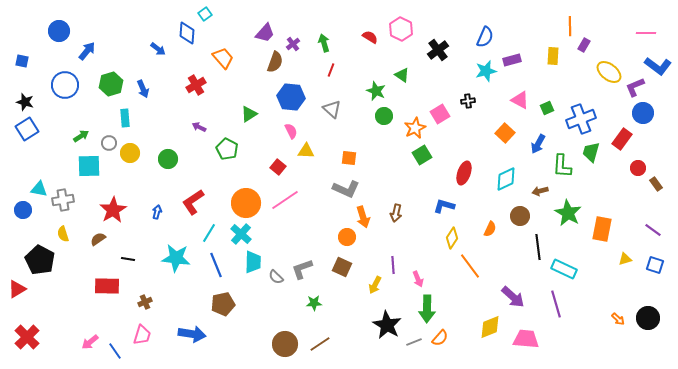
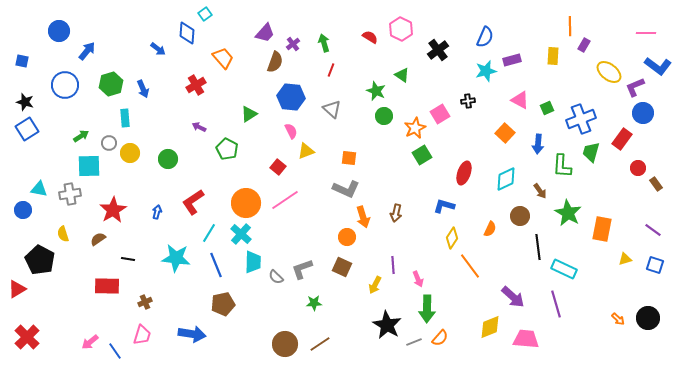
blue arrow at (538, 144): rotated 24 degrees counterclockwise
yellow triangle at (306, 151): rotated 24 degrees counterclockwise
brown arrow at (540, 191): rotated 112 degrees counterclockwise
gray cross at (63, 200): moved 7 px right, 6 px up
